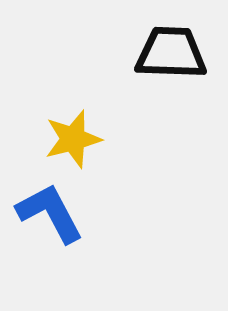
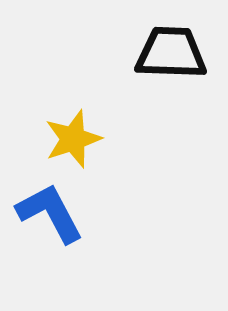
yellow star: rotated 4 degrees counterclockwise
